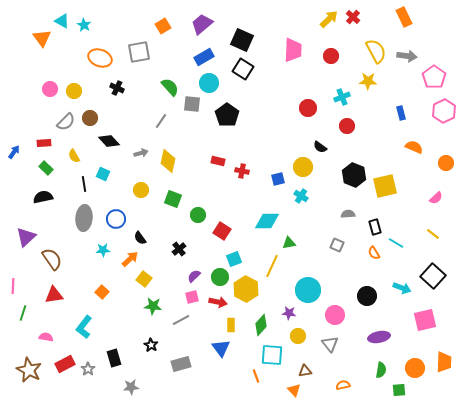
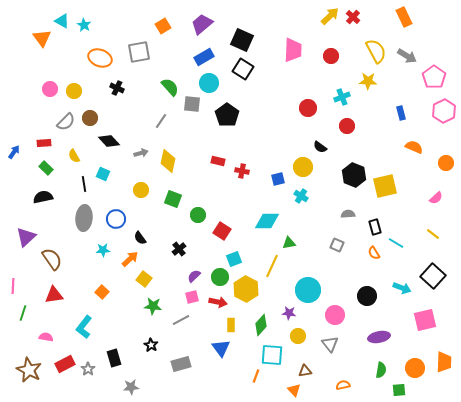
yellow arrow at (329, 19): moved 1 px right, 3 px up
gray arrow at (407, 56): rotated 24 degrees clockwise
orange line at (256, 376): rotated 40 degrees clockwise
